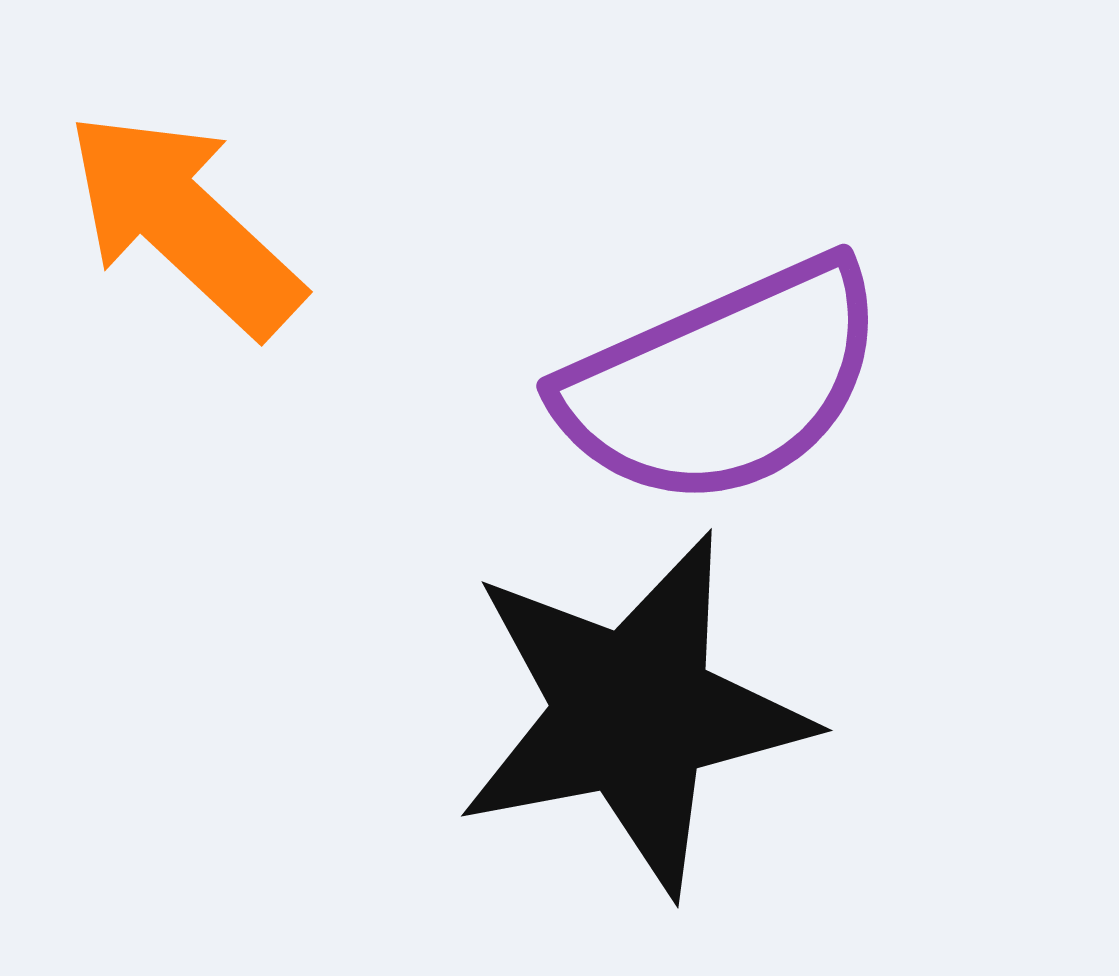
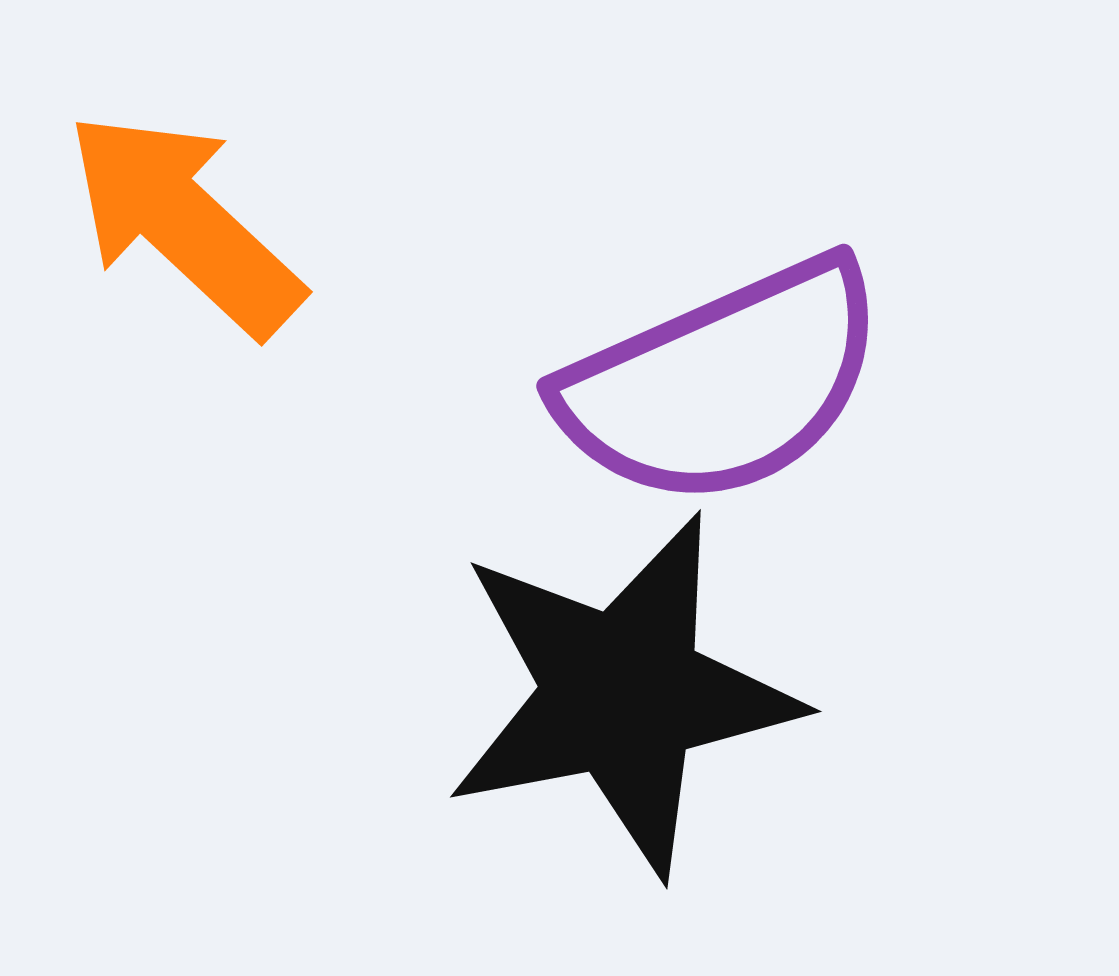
black star: moved 11 px left, 19 px up
